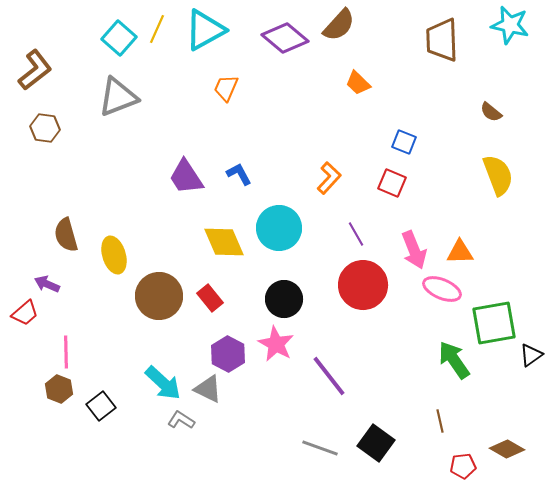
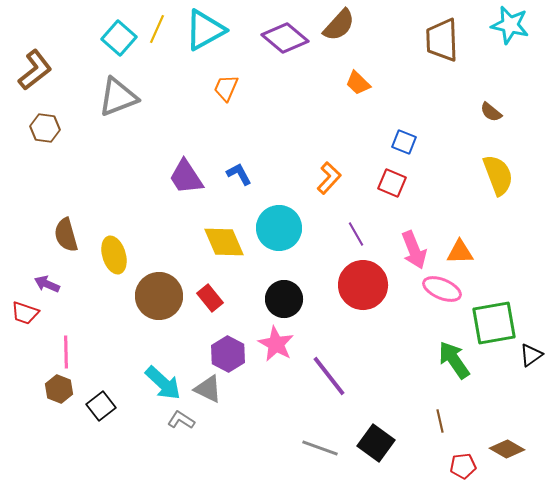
red trapezoid at (25, 313): rotated 60 degrees clockwise
